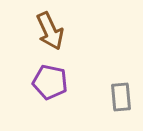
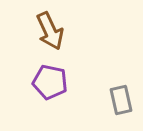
gray rectangle: moved 3 px down; rotated 8 degrees counterclockwise
